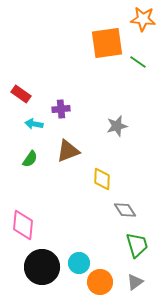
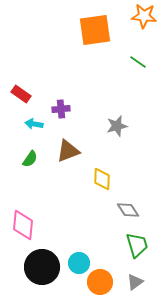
orange star: moved 1 px right, 3 px up
orange square: moved 12 px left, 13 px up
gray diamond: moved 3 px right
